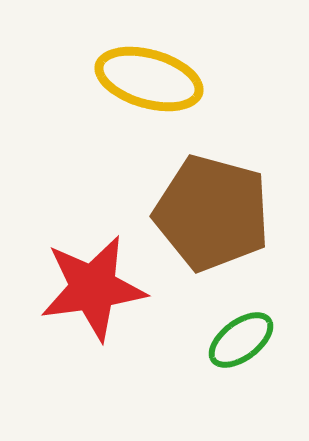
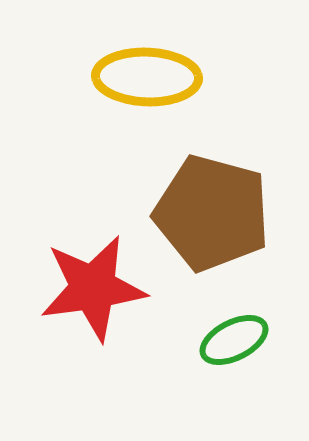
yellow ellipse: moved 2 px left, 2 px up; rotated 14 degrees counterclockwise
green ellipse: moved 7 px left; rotated 10 degrees clockwise
